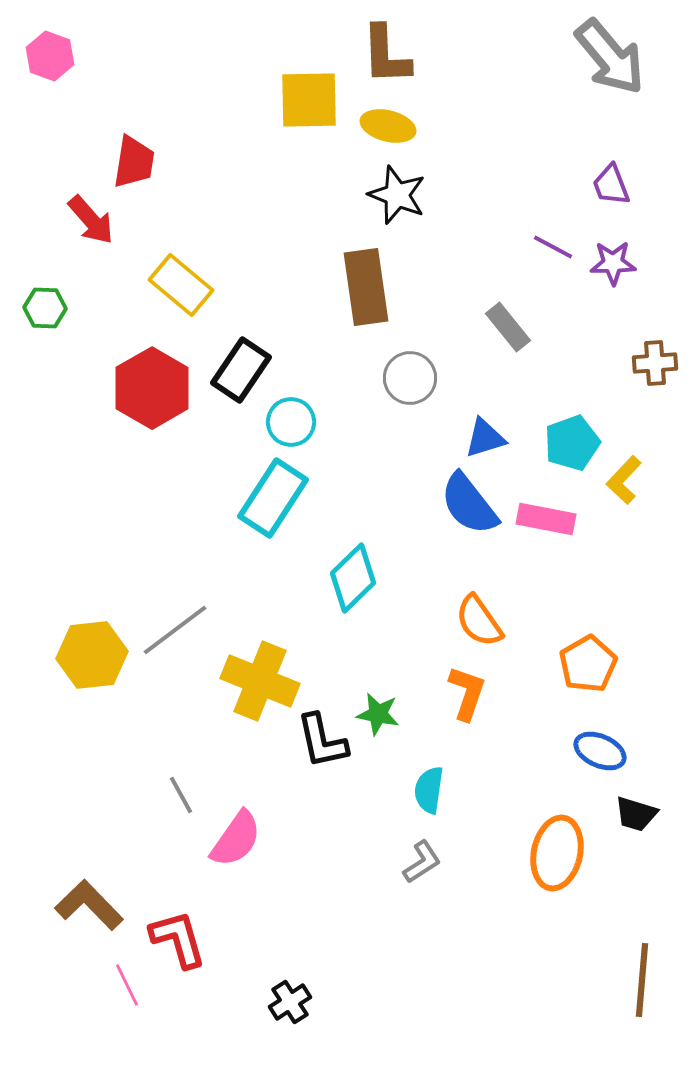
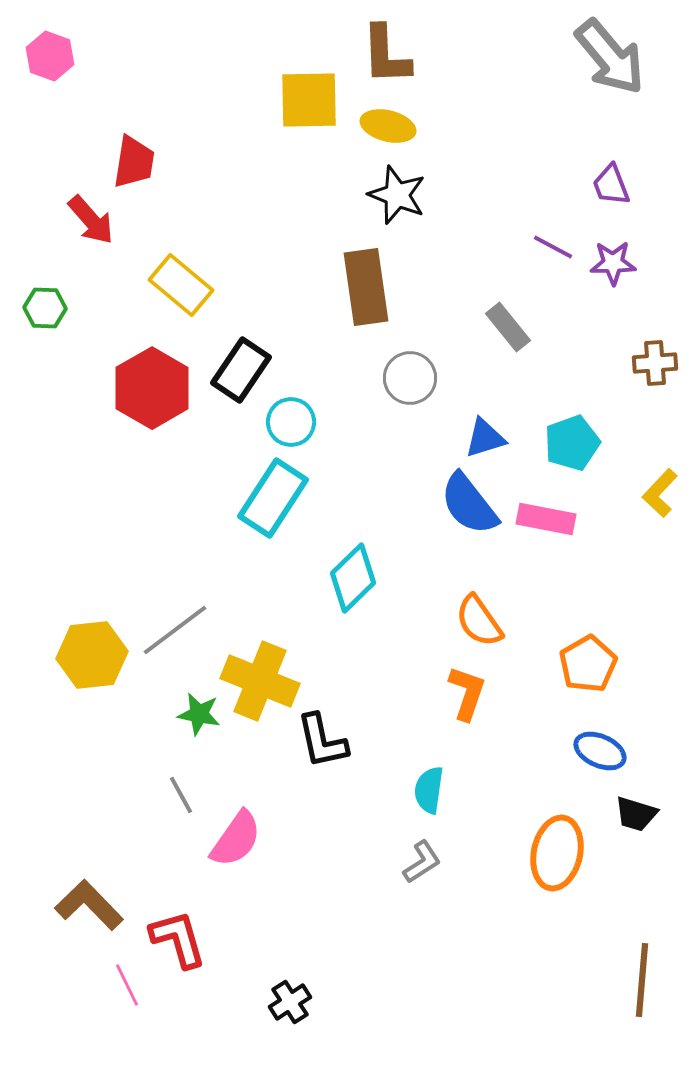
yellow L-shape at (624, 480): moved 36 px right, 13 px down
green star at (378, 714): moved 179 px left
